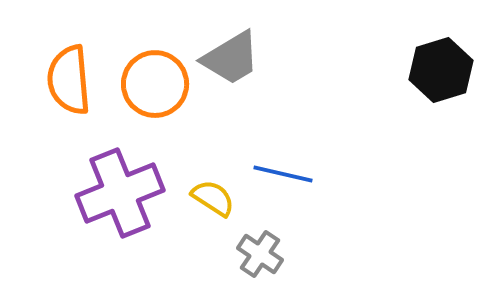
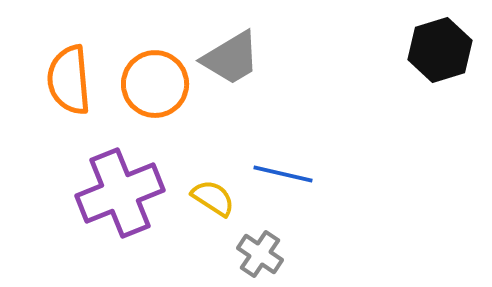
black hexagon: moved 1 px left, 20 px up
